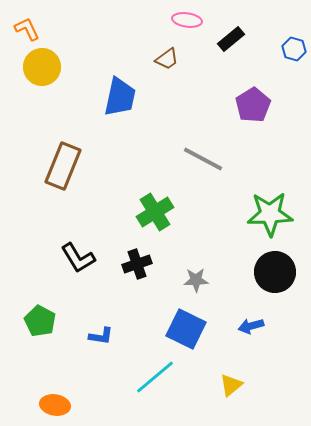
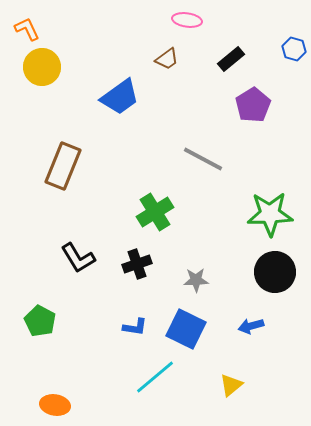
black rectangle: moved 20 px down
blue trapezoid: rotated 42 degrees clockwise
blue L-shape: moved 34 px right, 9 px up
